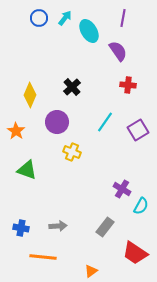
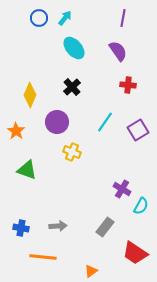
cyan ellipse: moved 15 px left, 17 px down; rotated 10 degrees counterclockwise
